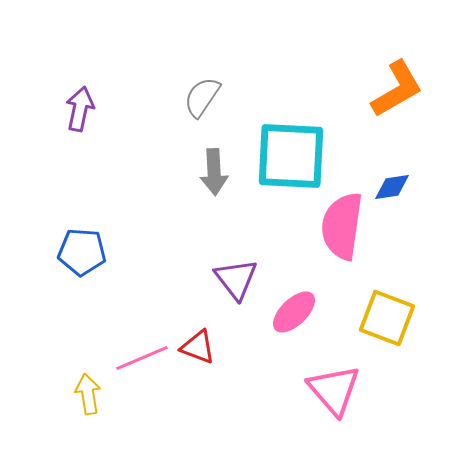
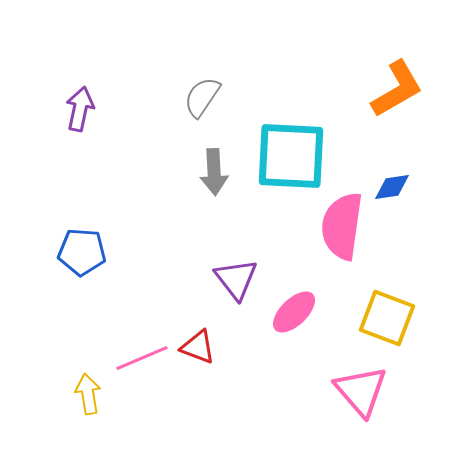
pink triangle: moved 27 px right, 1 px down
